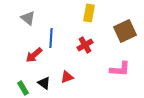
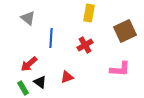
red arrow: moved 5 px left, 9 px down
black triangle: moved 4 px left, 1 px up
